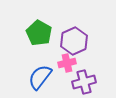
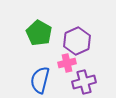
purple hexagon: moved 3 px right
blue semicircle: moved 3 px down; rotated 24 degrees counterclockwise
